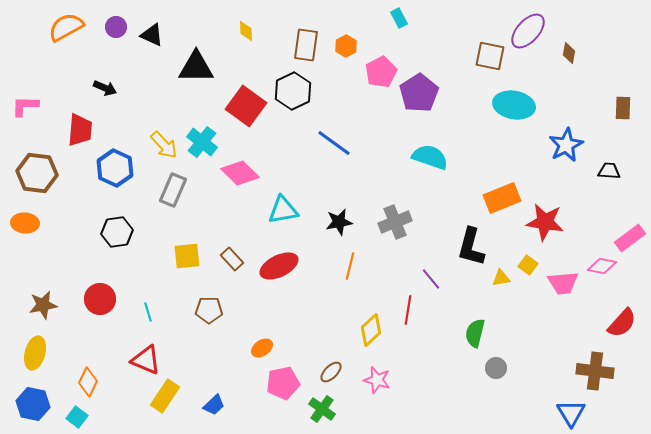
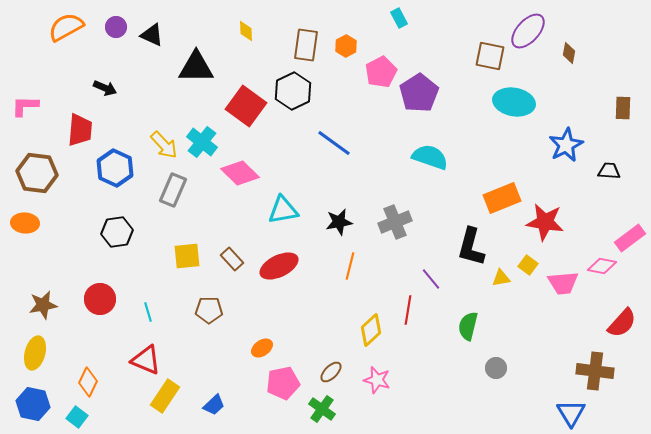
cyan ellipse at (514, 105): moved 3 px up
green semicircle at (475, 333): moved 7 px left, 7 px up
